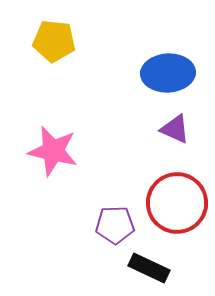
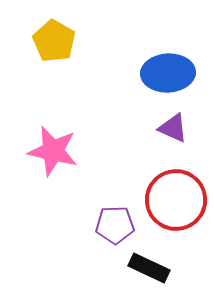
yellow pentagon: rotated 24 degrees clockwise
purple triangle: moved 2 px left, 1 px up
red circle: moved 1 px left, 3 px up
